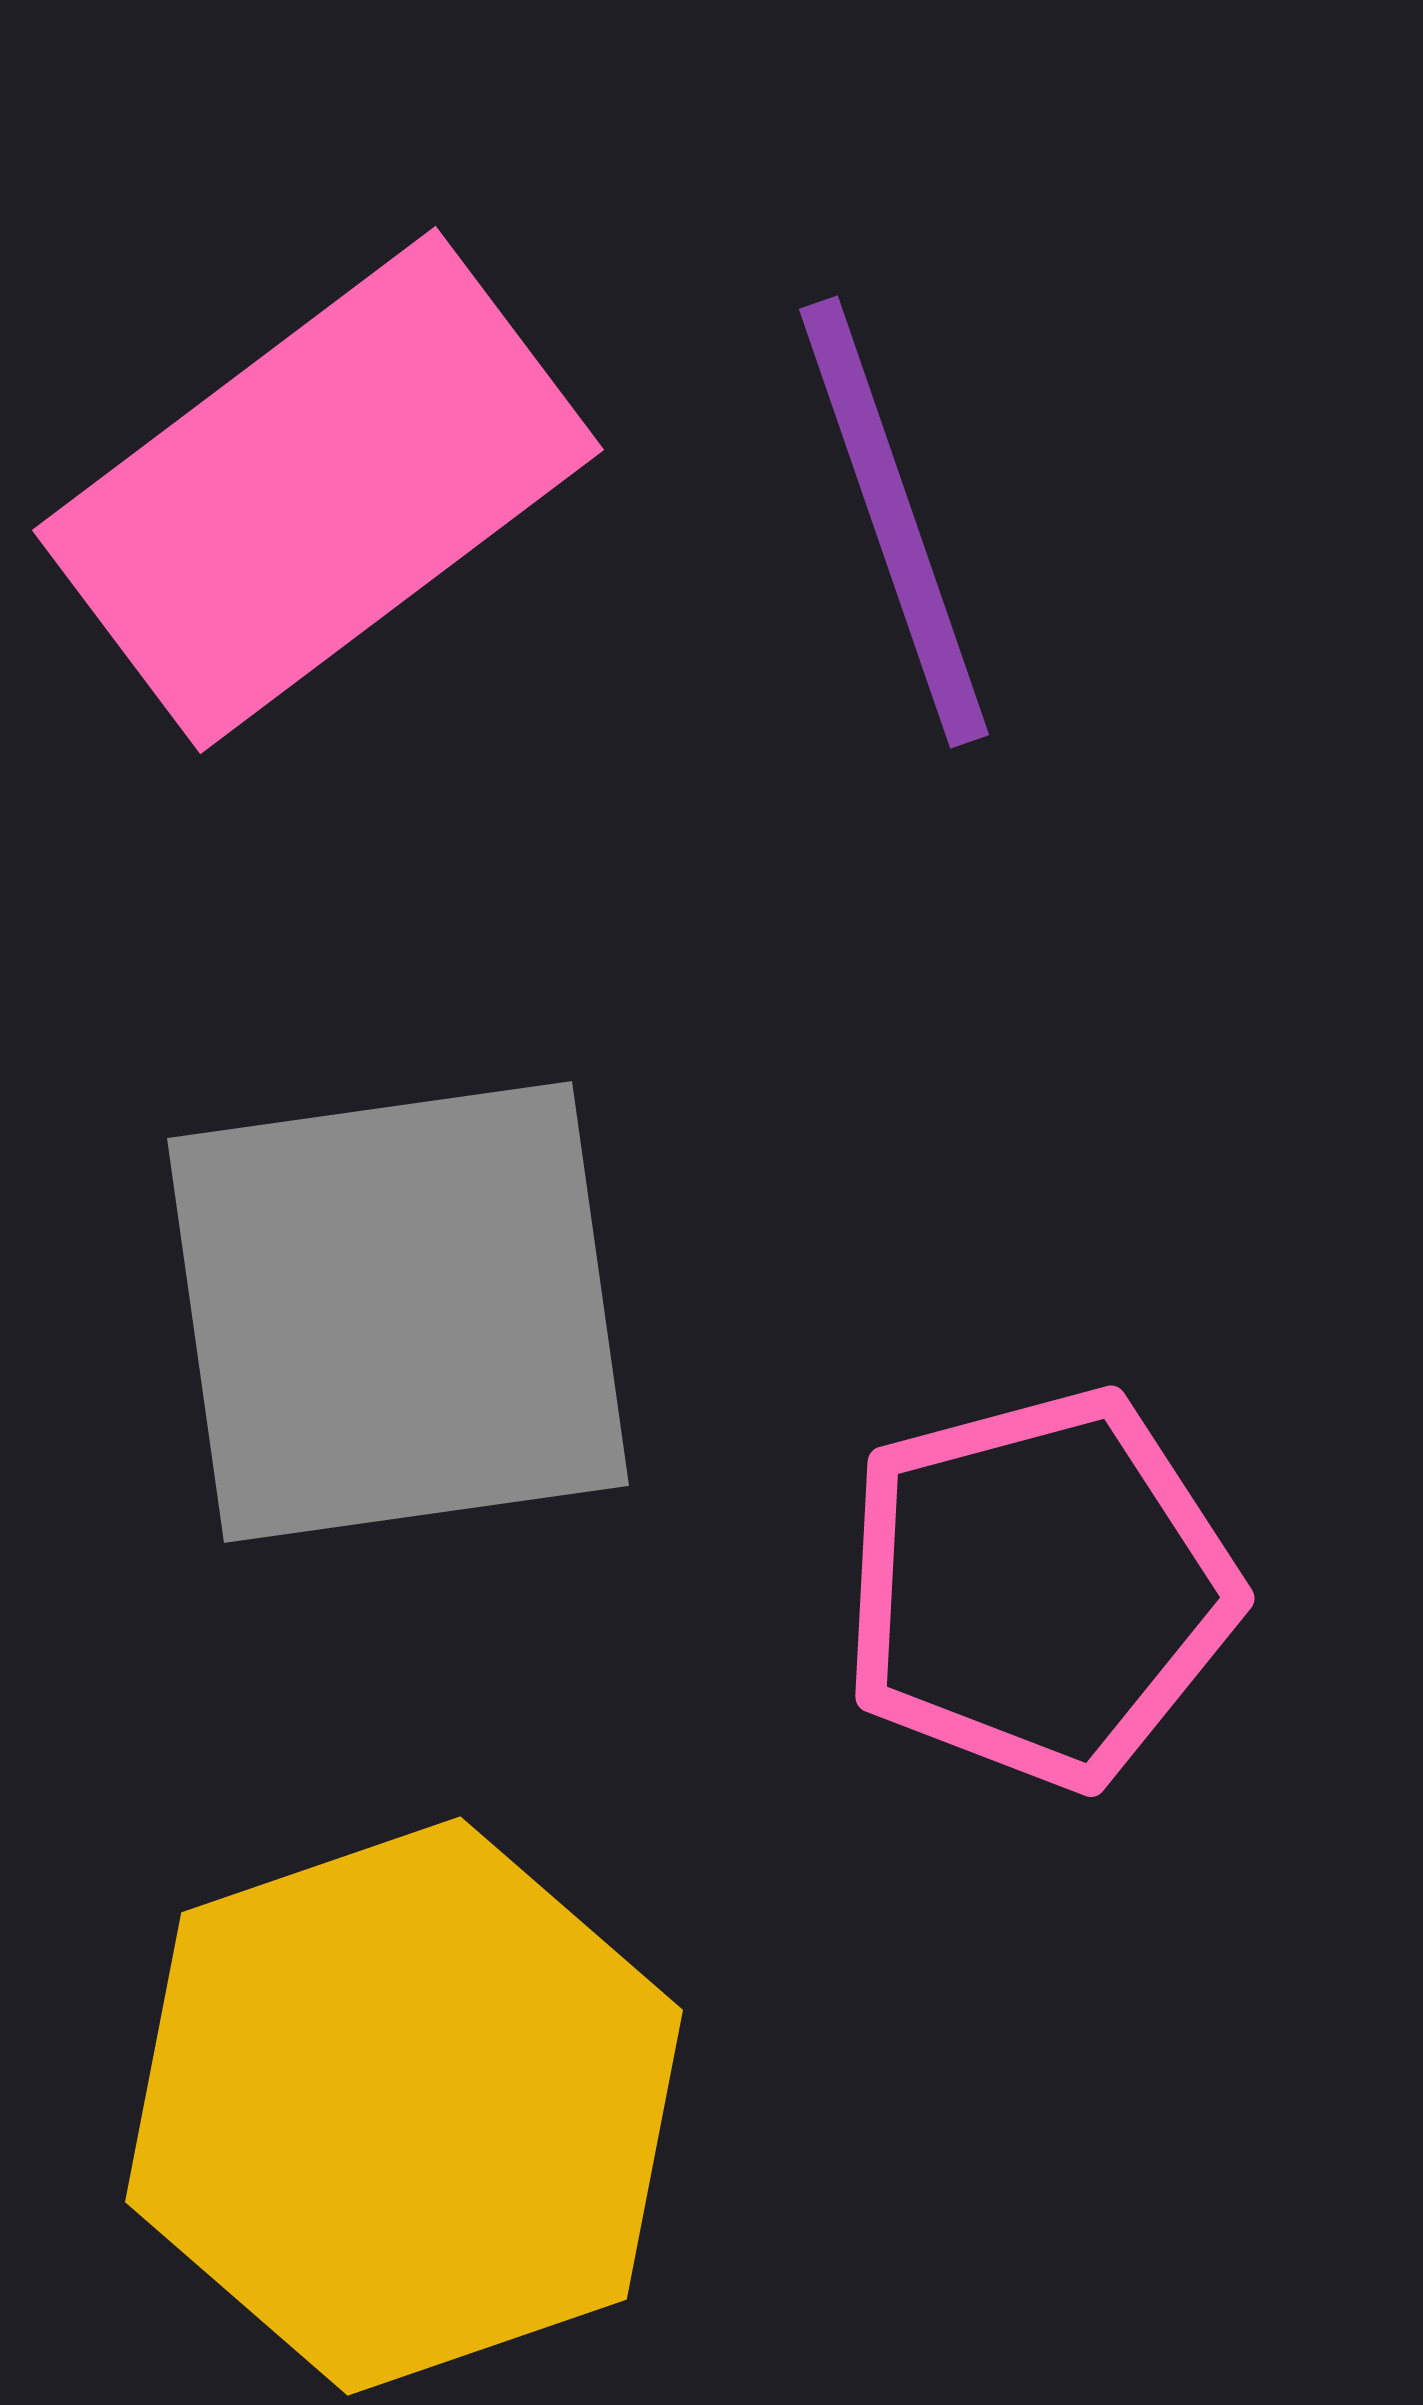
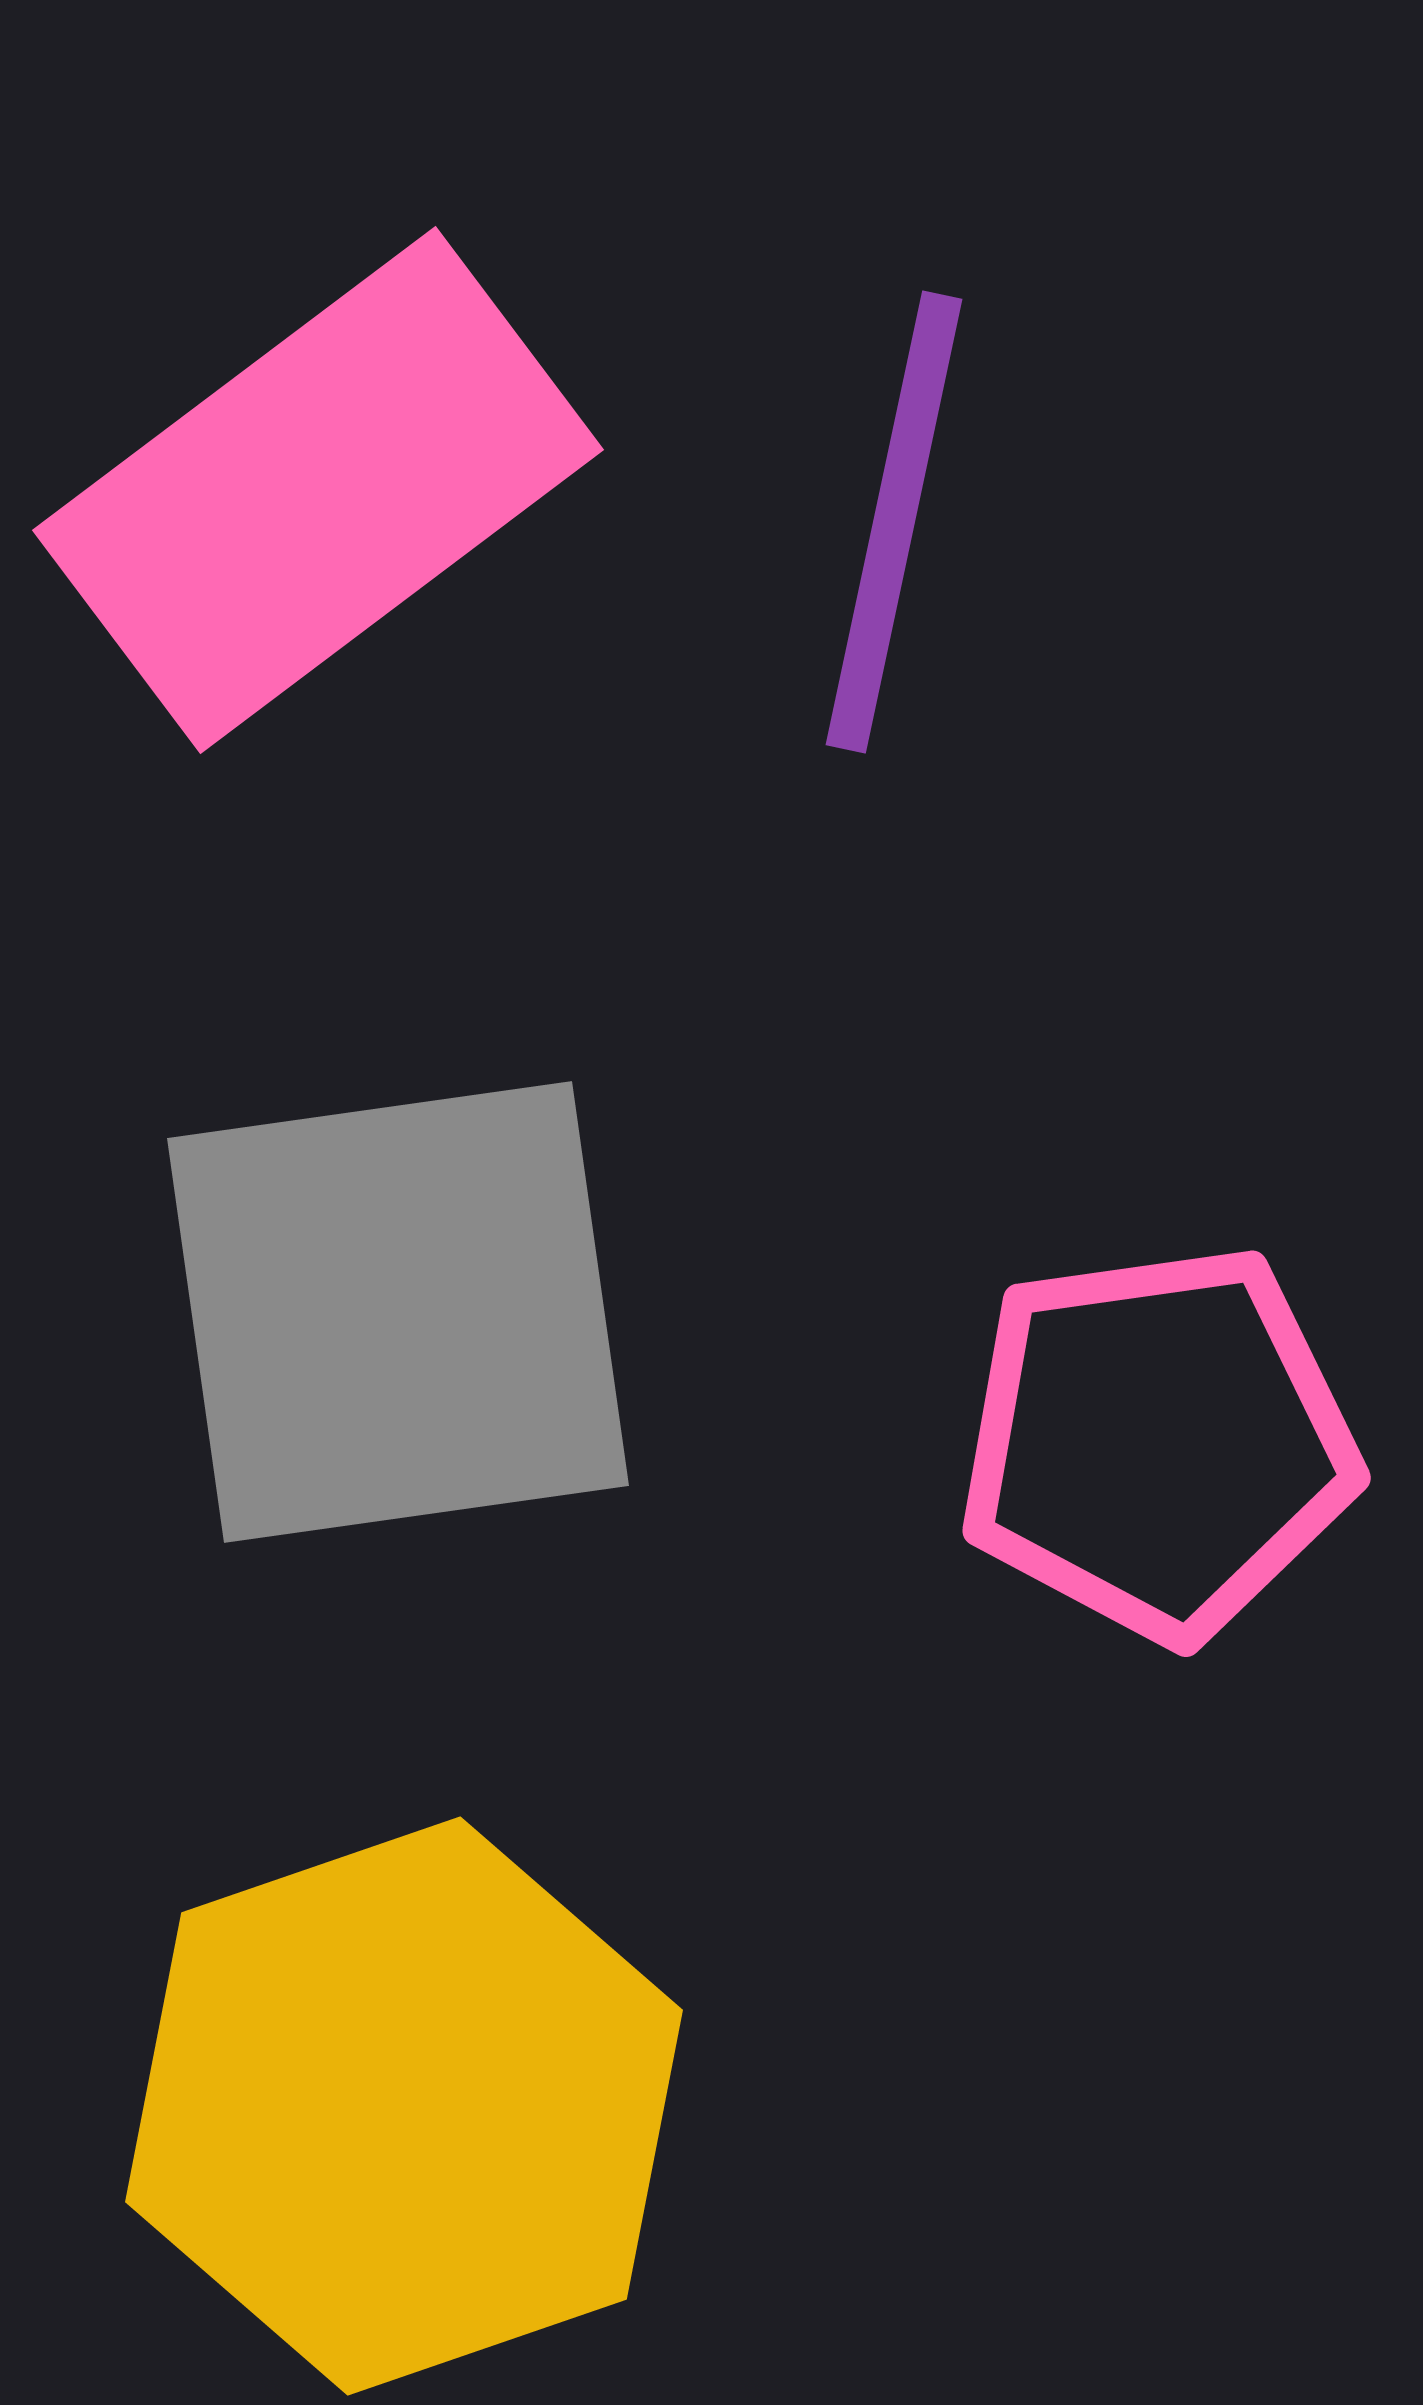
purple line: rotated 31 degrees clockwise
pink pentagon: moved 119 px right, 145 px up; rotated 7 degrees clockwise
